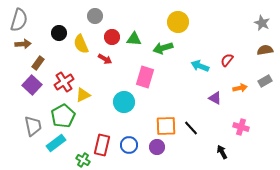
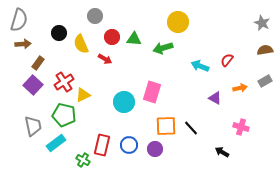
pink rectangle: moved 7 px right, 15 px down
purple square: moved 1 px right
green pentagon: moved 1 px right, 1 px up; rotated 30 degrees counterclockwise
purple circle: moved 2 px left, 2 px down
black arrow: rotated 32 degrees counterclockwise
